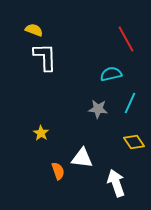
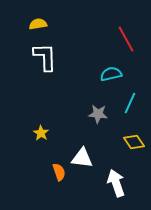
yellow semicircle: moved 4 px right, 6 px up; rotated 30 degrees counterclockwise
gray star: moved 5 px down
orange semicircle: moved 1 px right, 1 px down
